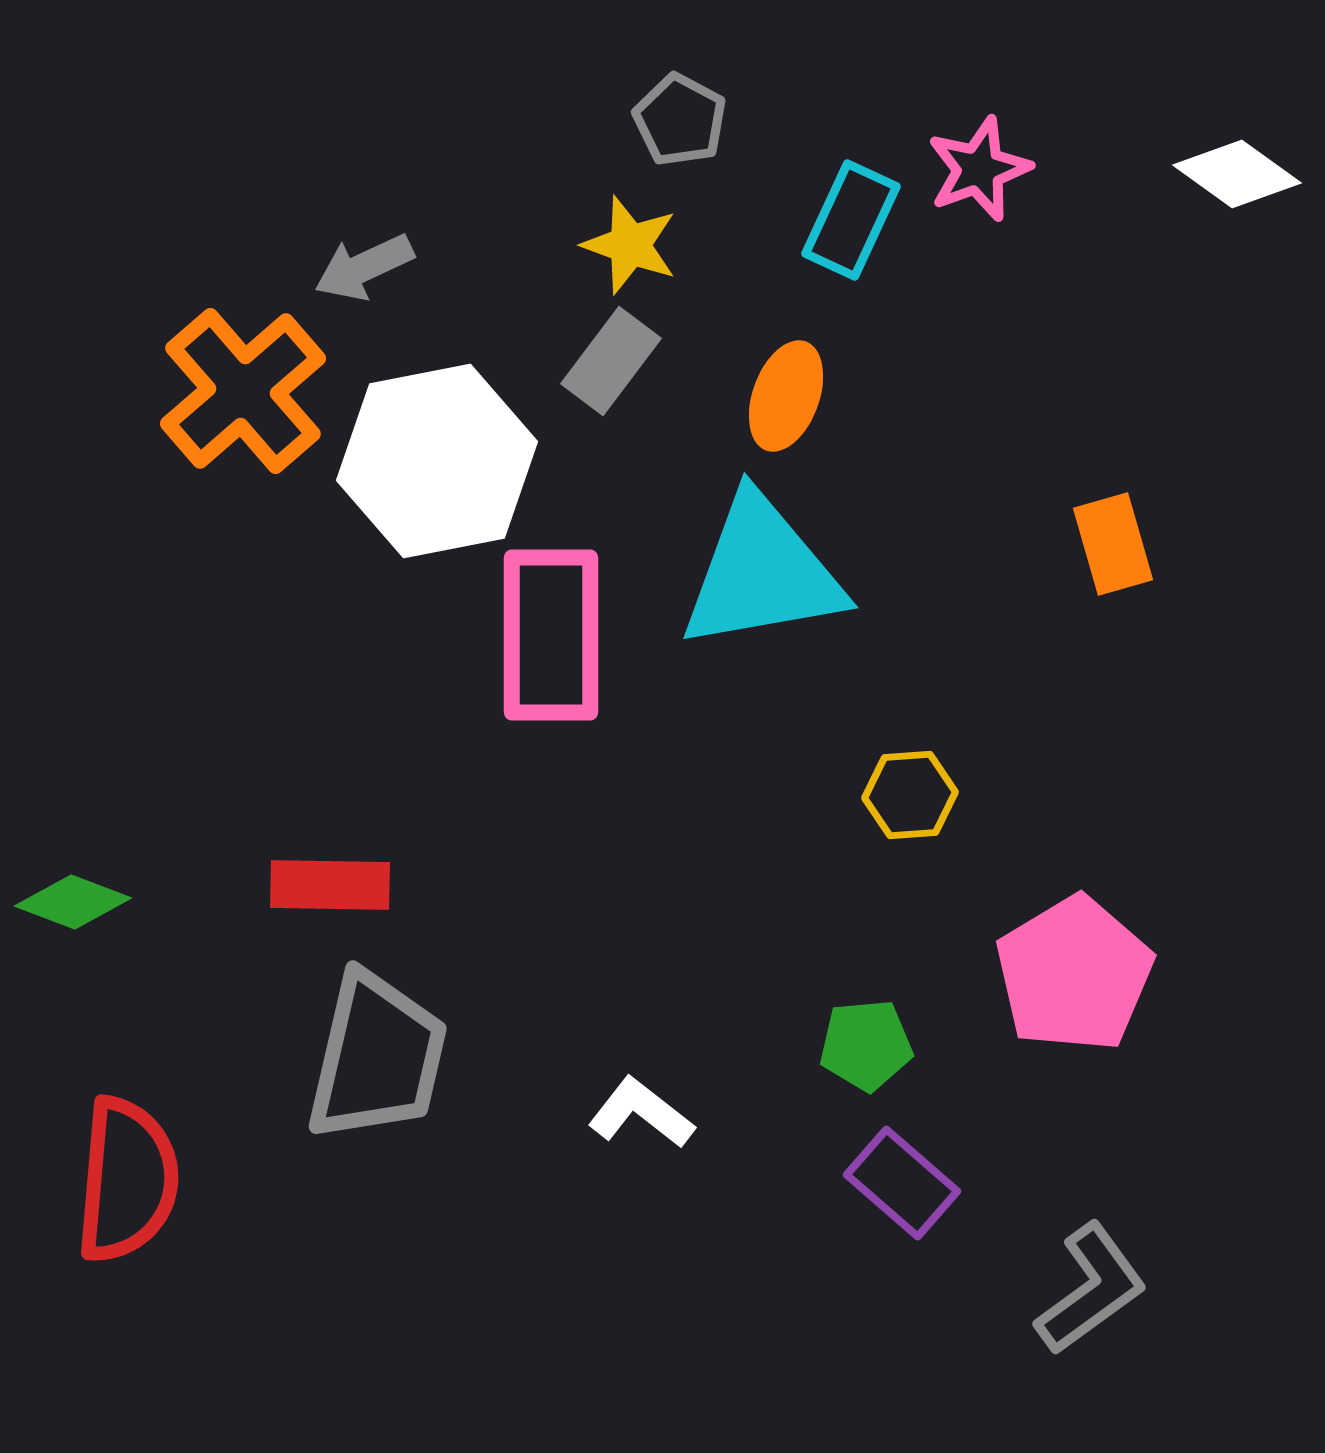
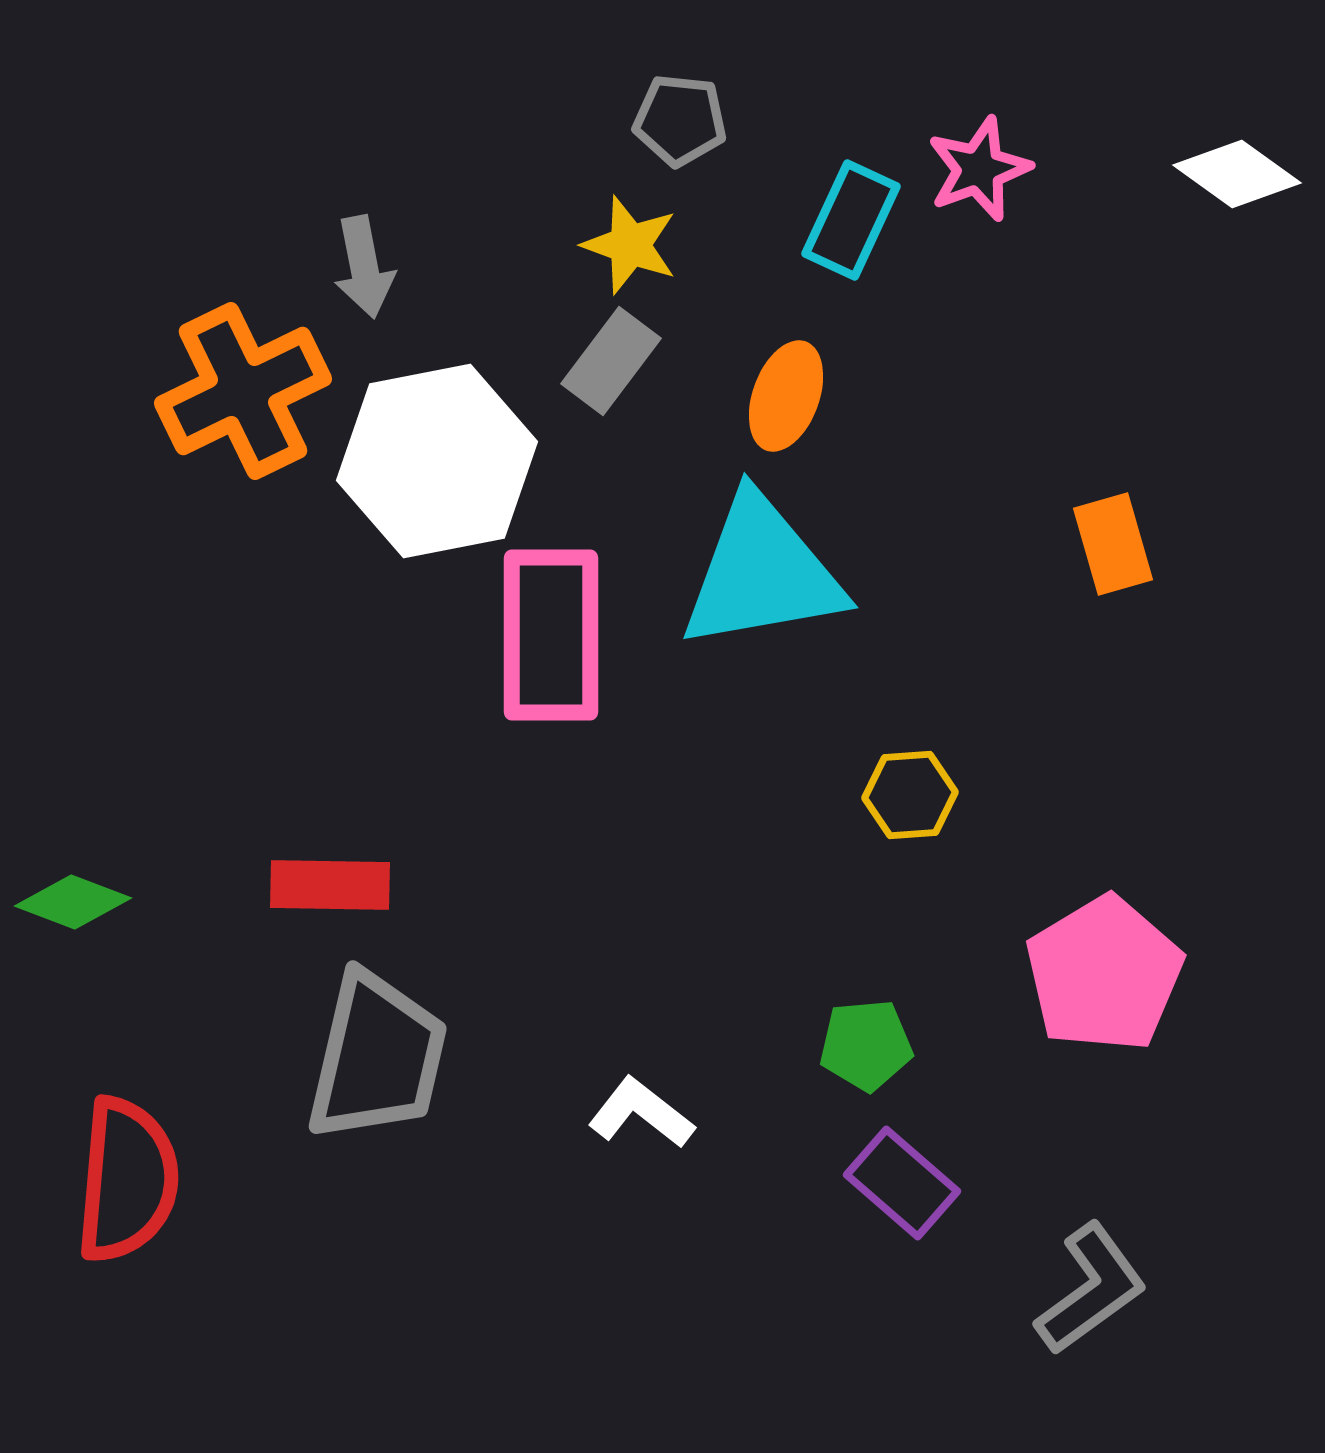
gray pentagon: rotated 22 degrees counterclockwise
gray arrow: rotated 76 degrees counterclockwise
orange cross: rotated 15 degrees clockwise
pink pentagon: moved 30 px right
